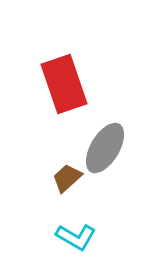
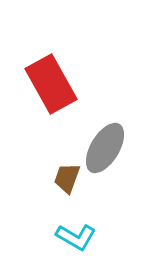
red rectangle: moved 13 px left; rotated 10 degrees counterclockwise
brown trapezoid: rotated 28 degrees counterclockwise
